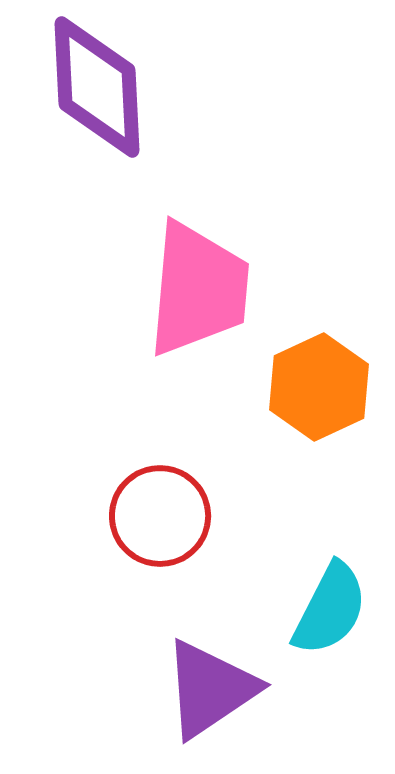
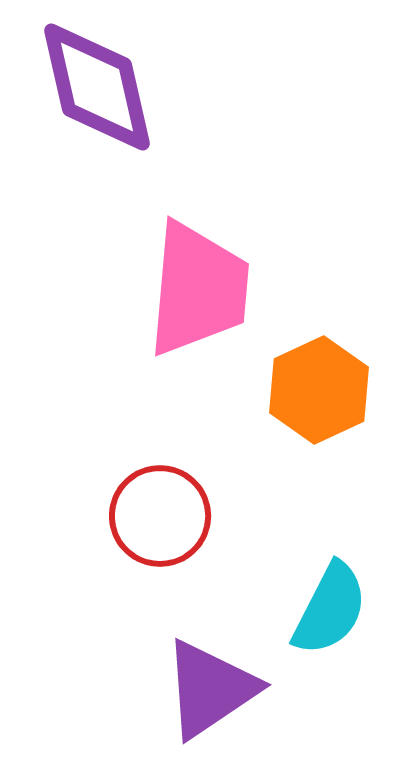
purple diamond: rotated 10 degrees counterclockwise
orange hexagon: moved 3 px down
